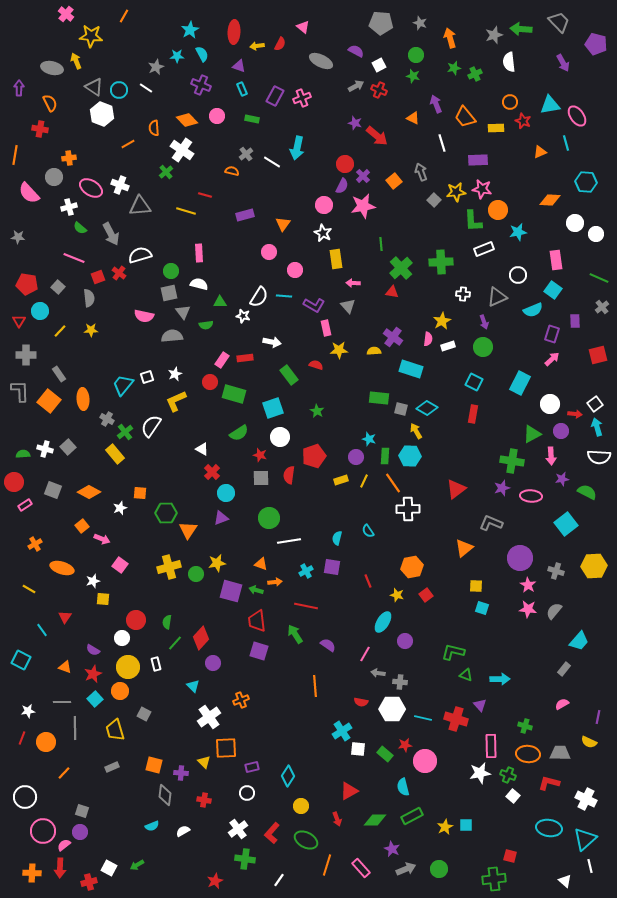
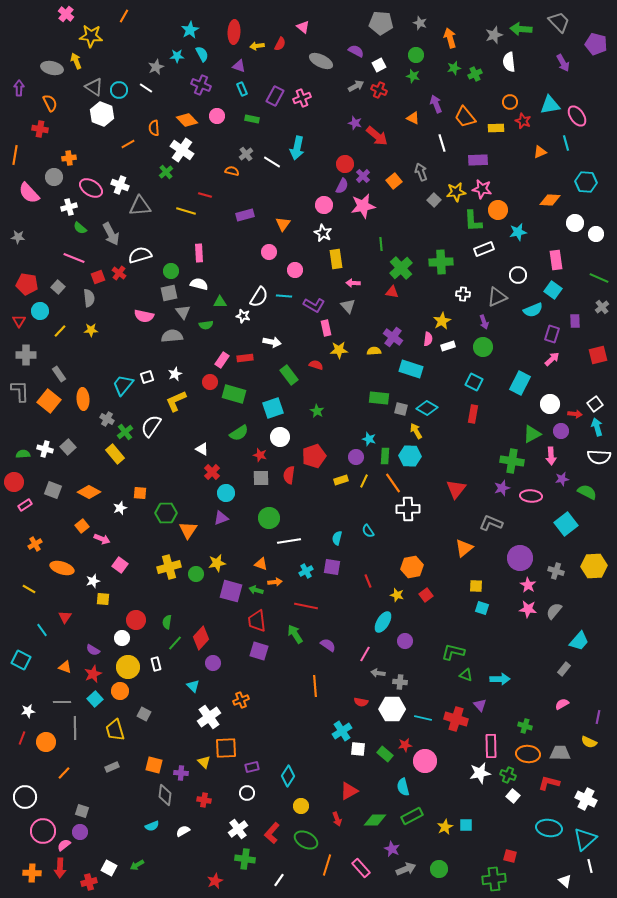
red triangle at (456, 489): rotated 15 degrees counterclockwise
